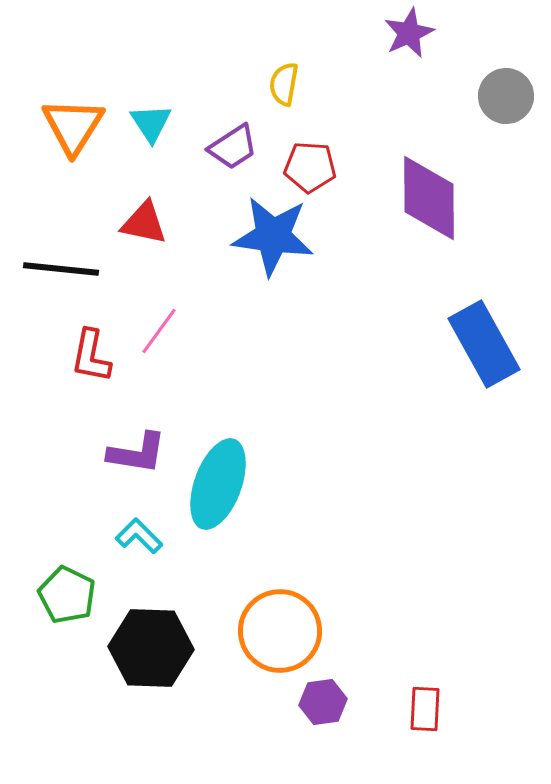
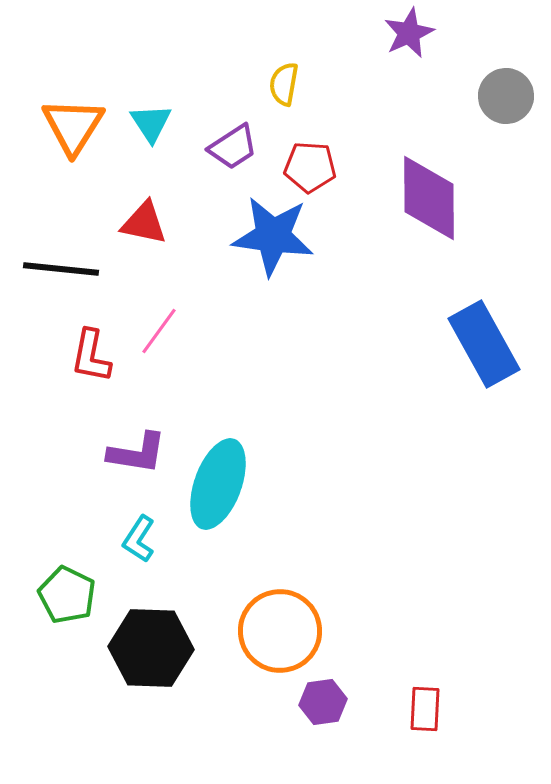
cyan L-shape: moved 3 px down; rotated 102 degrees counterclockwise
